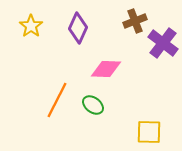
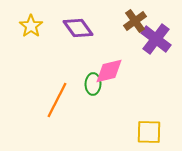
brown cross: rotated 15 degrees counterclockwise
purple diamond: rotated 60 degrees counterclockwise
purple cross: moved 7 px left, 4 px up
pink diamond: moved 3 px right, 2 px down; rotated 16 degrees counterclockwise
green ellipse: moved 21 px up; rotated 55 degrees clockwise
